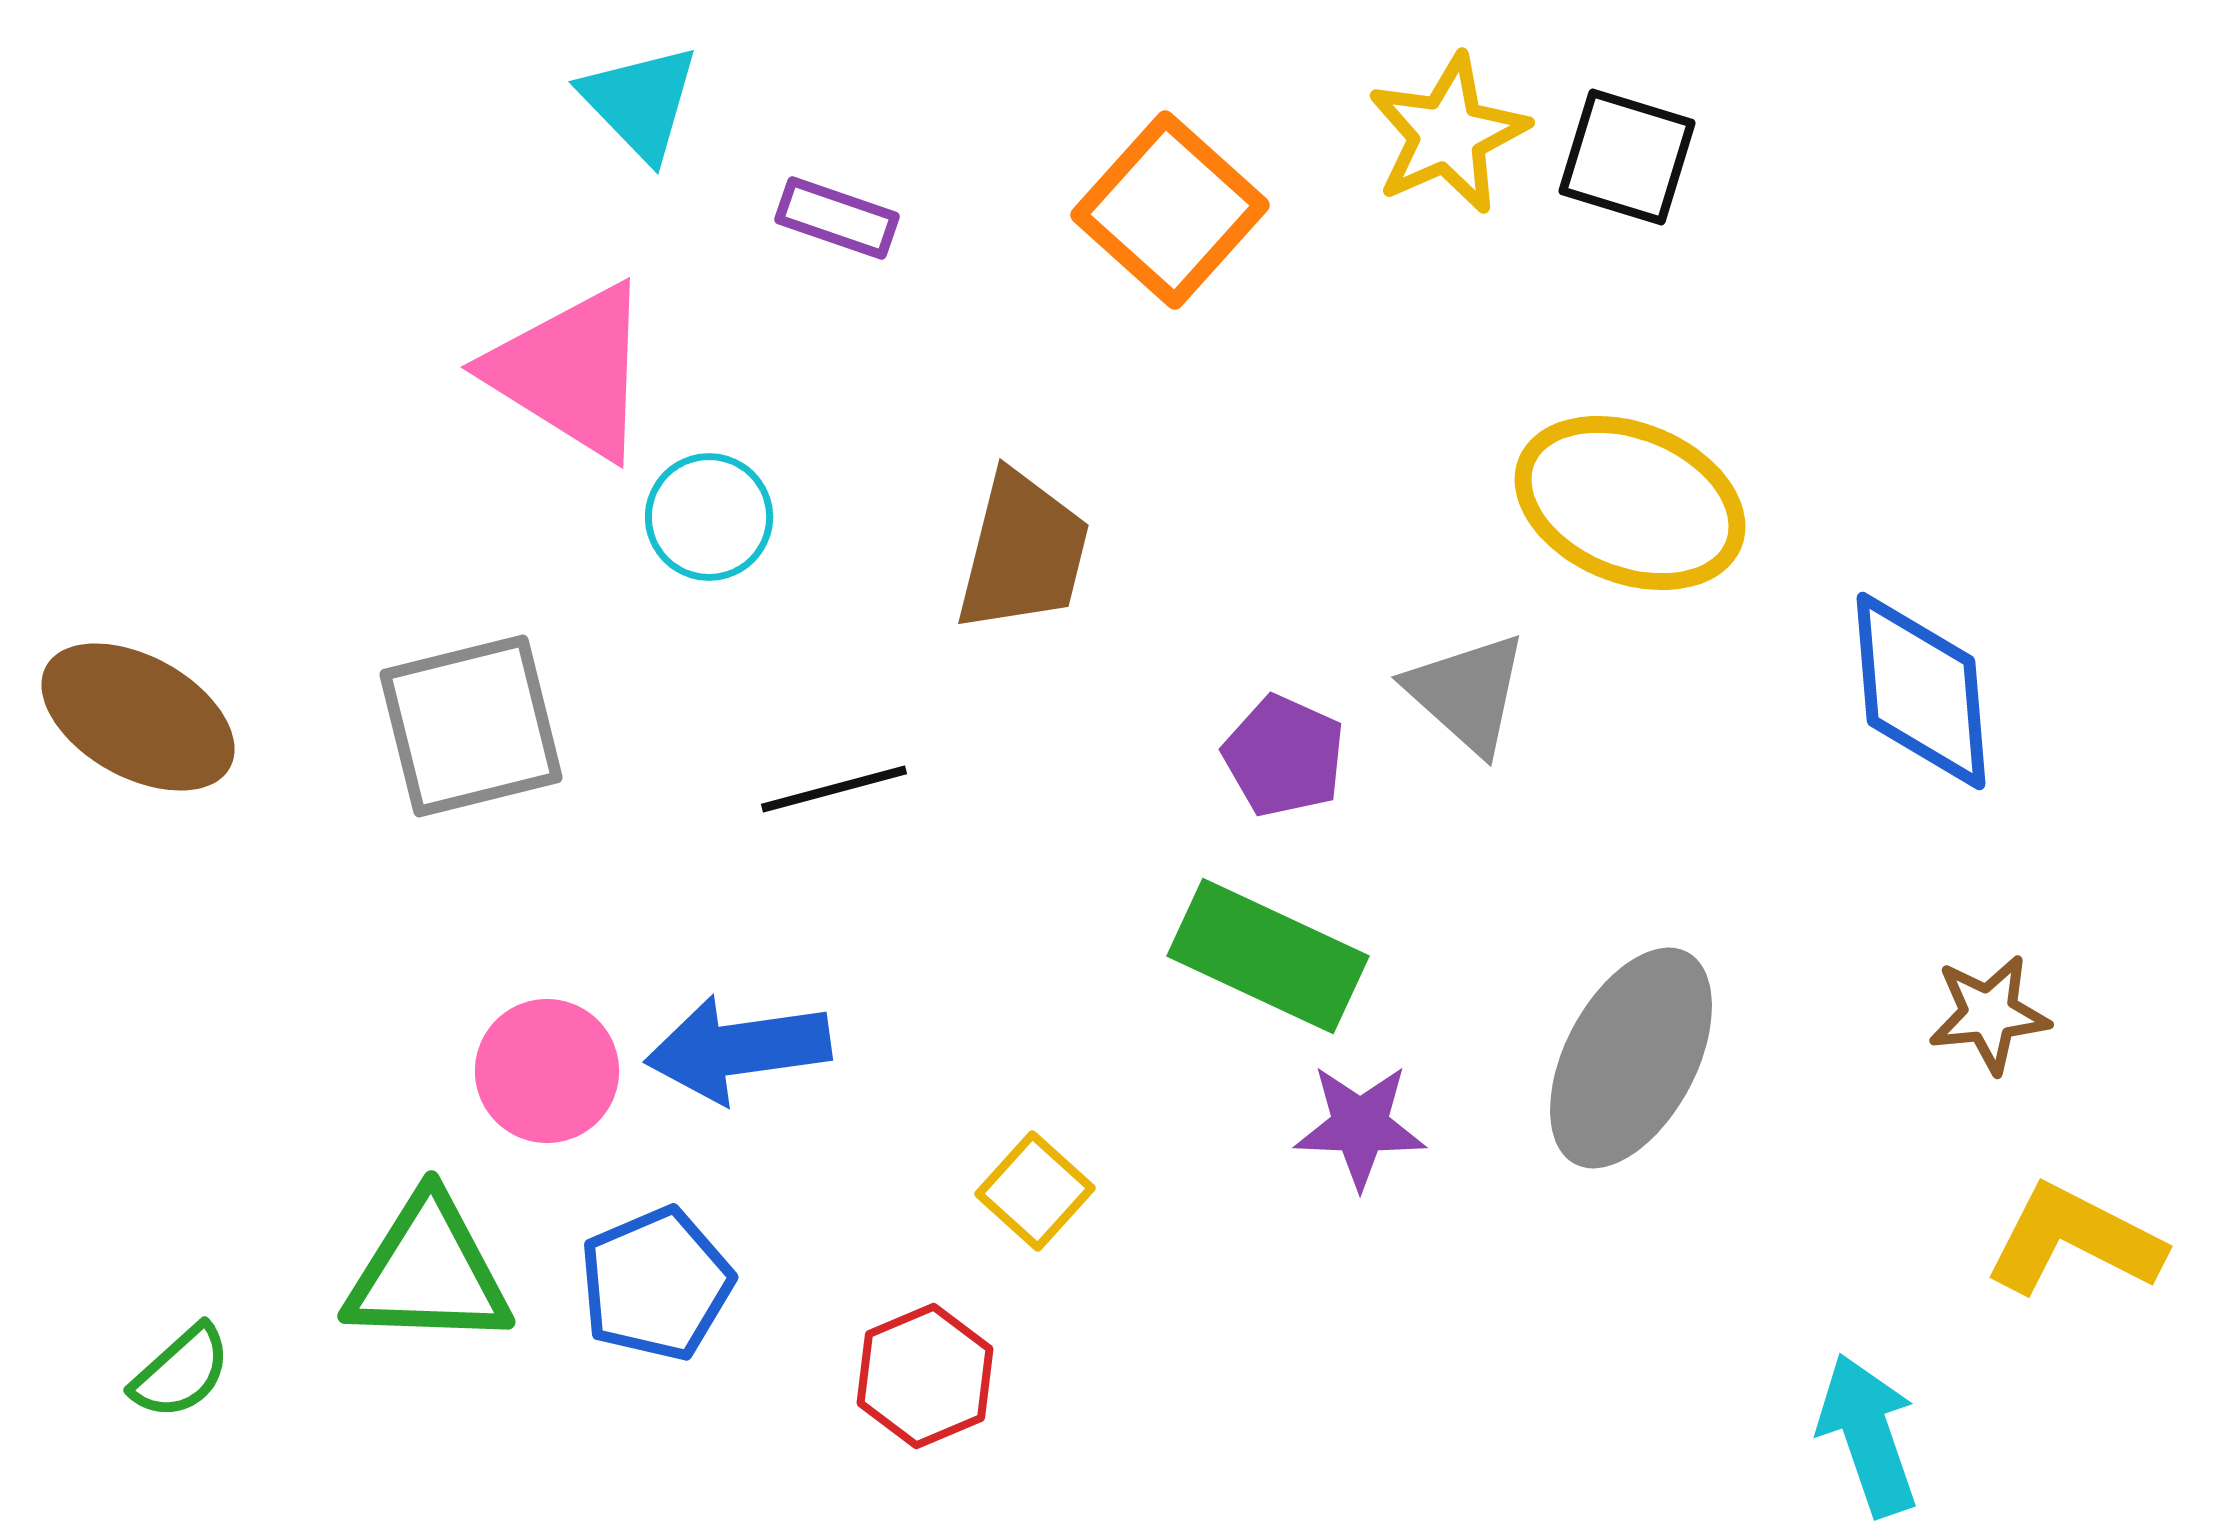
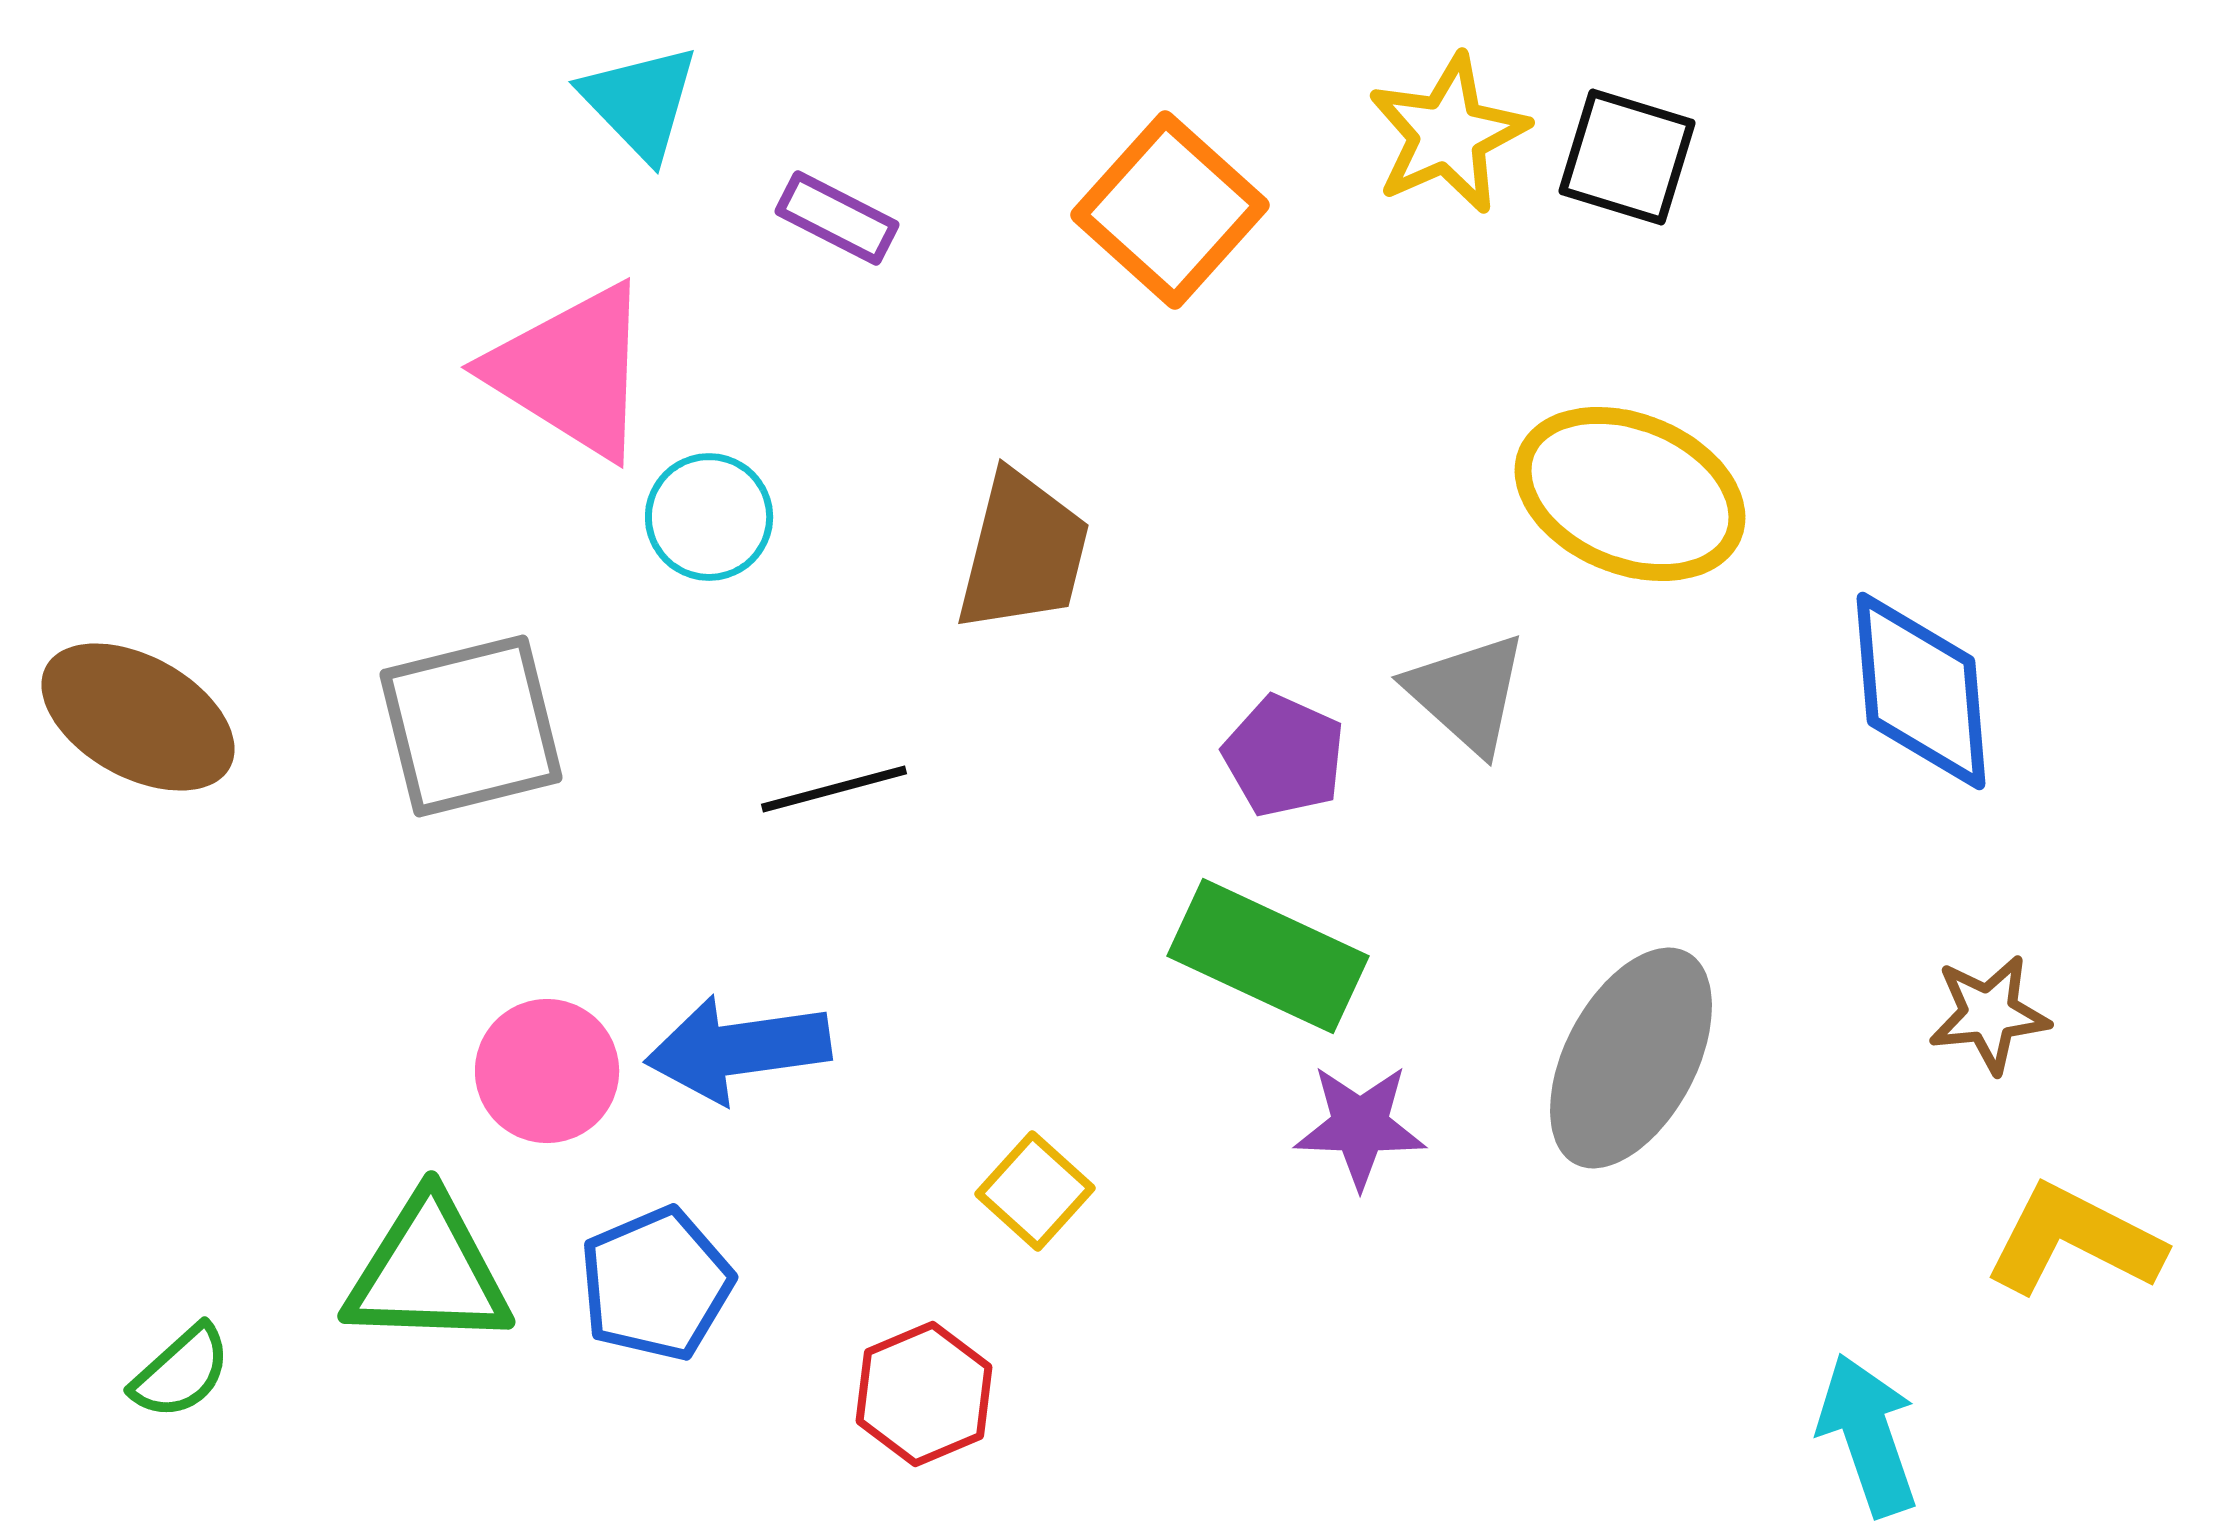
purple rectangle: rotated 8 degrees clockwise
yellow ellipse: moved 9 px up
red hexagon: moved 1 px left, 18 px down
